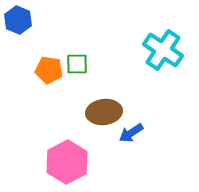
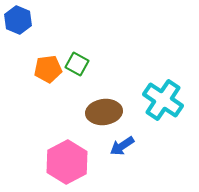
cyan cross: moved 50 px down
green square: rotated 30 degrees clockwise
orange pentagon: moved 1 px left, 1 px up; rotated 16 degrees counterclockwise
blue arrow: moved 9 px left, 13 px down
